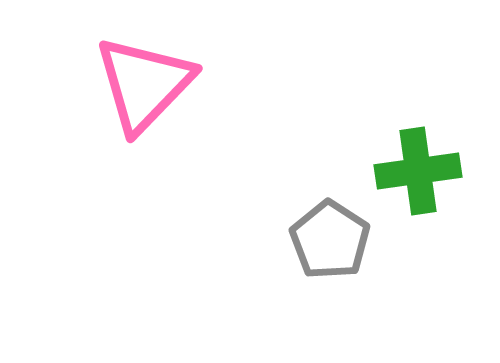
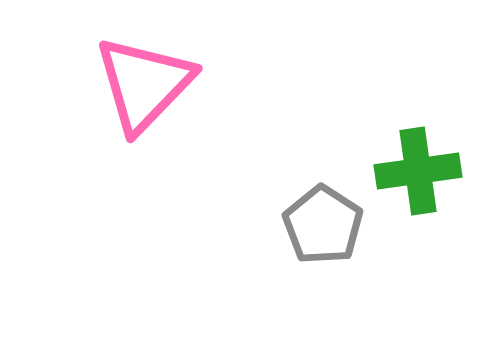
gray pentagon: moved 7 px left, 15 px up
